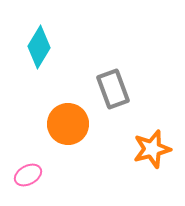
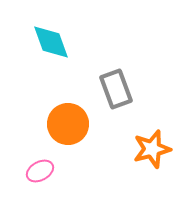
cyan diamond: moved 12 px right, 5 px up; rotated 51 degrees counterclockwise
gray rectangle: moved 3 px right
pink ellipse: moved 12 px right, 4 px up
